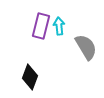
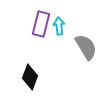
purple rectangle: moved 2 px up
